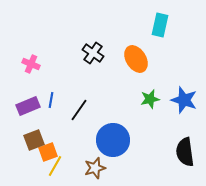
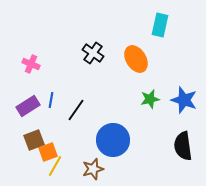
purple rectangle: rotated 10 degrees counterclockwise
black line: moved 3 px left
black semicircle: moved 2 px left, 6 px up
brown star: moved 2 px left, 1 px down
